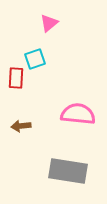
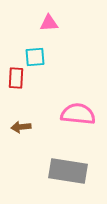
pink triangle: rotated 36 degrees clockwise
cyan square: moved 2 px up; rotated 15 degrees clockwise
brown arrow: moved 1 px down
